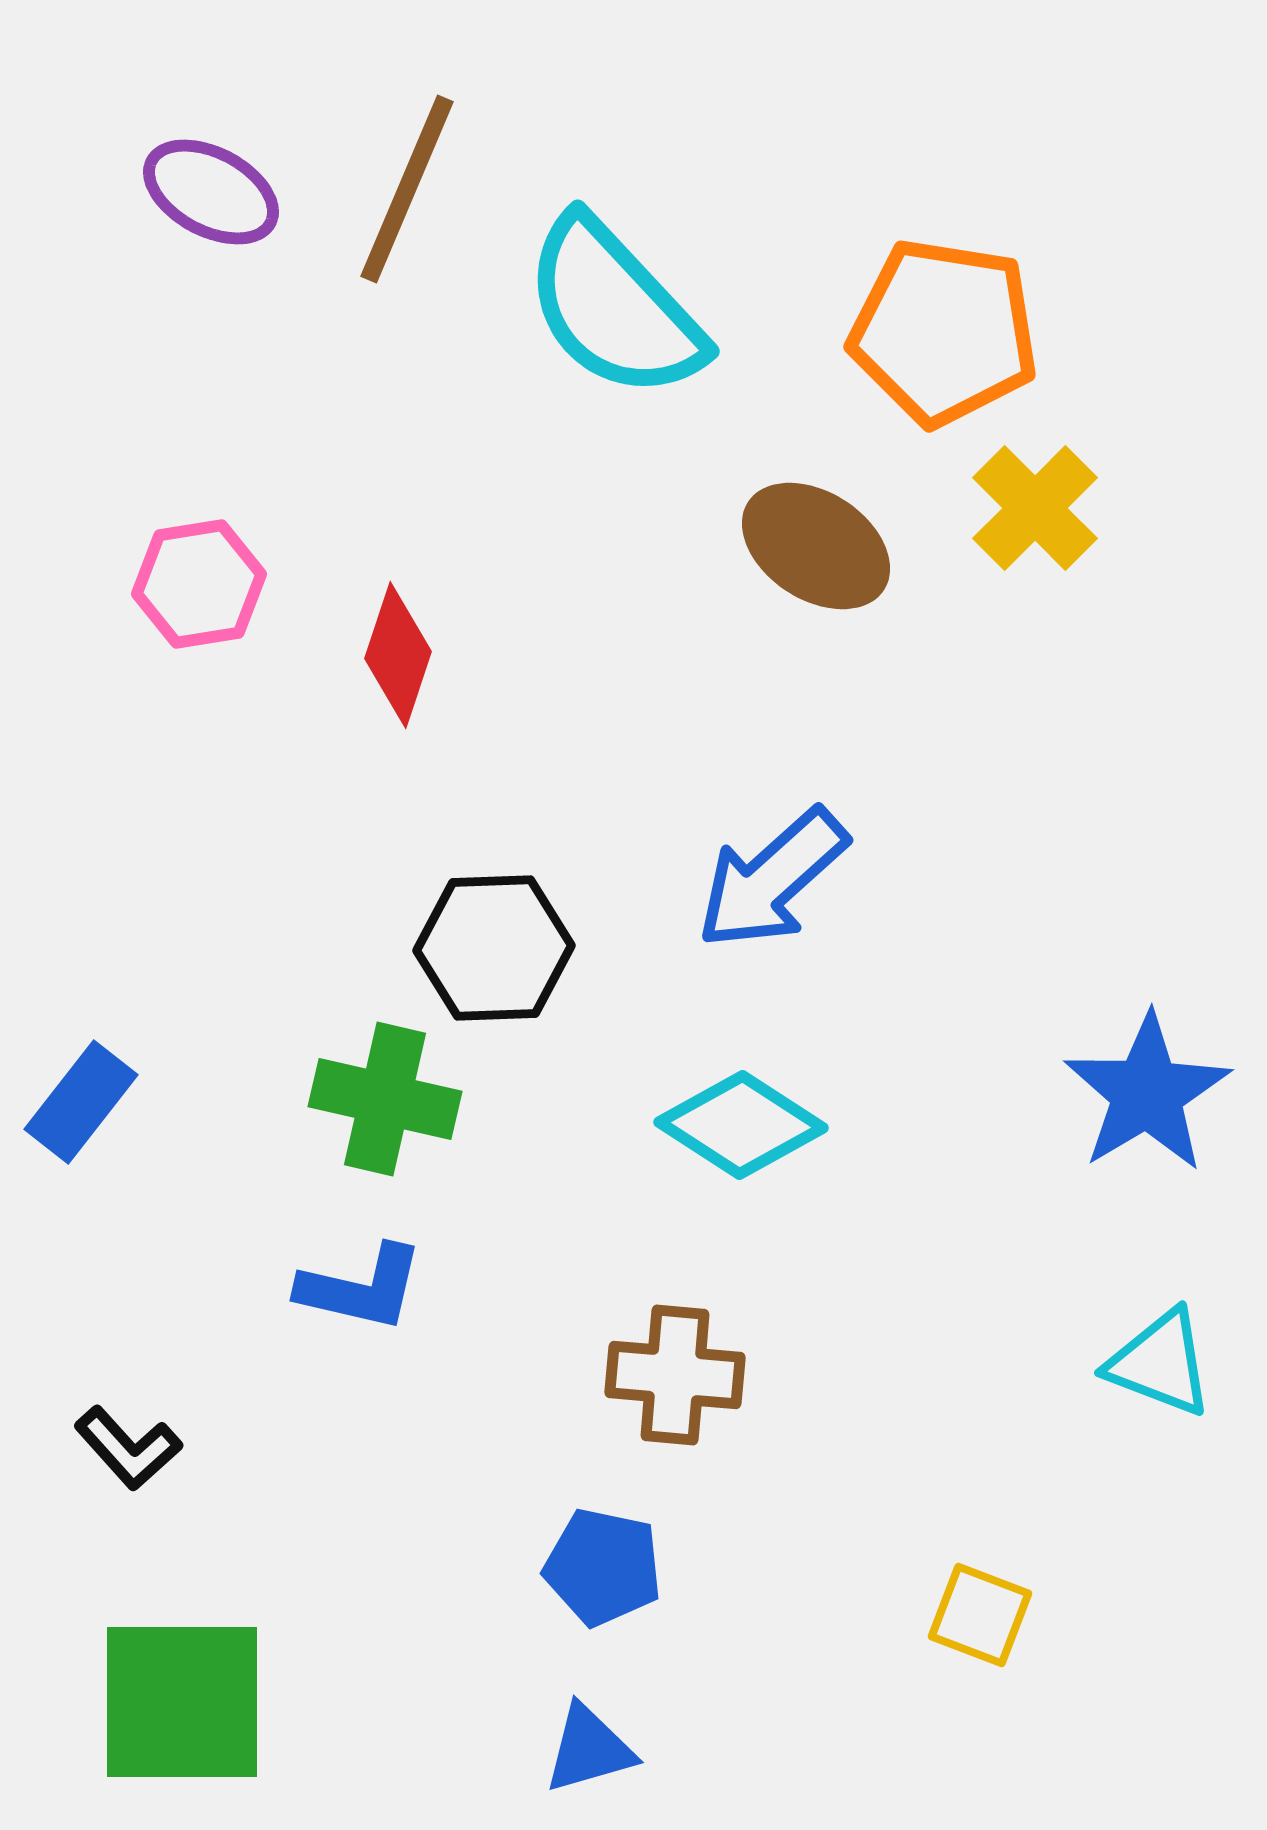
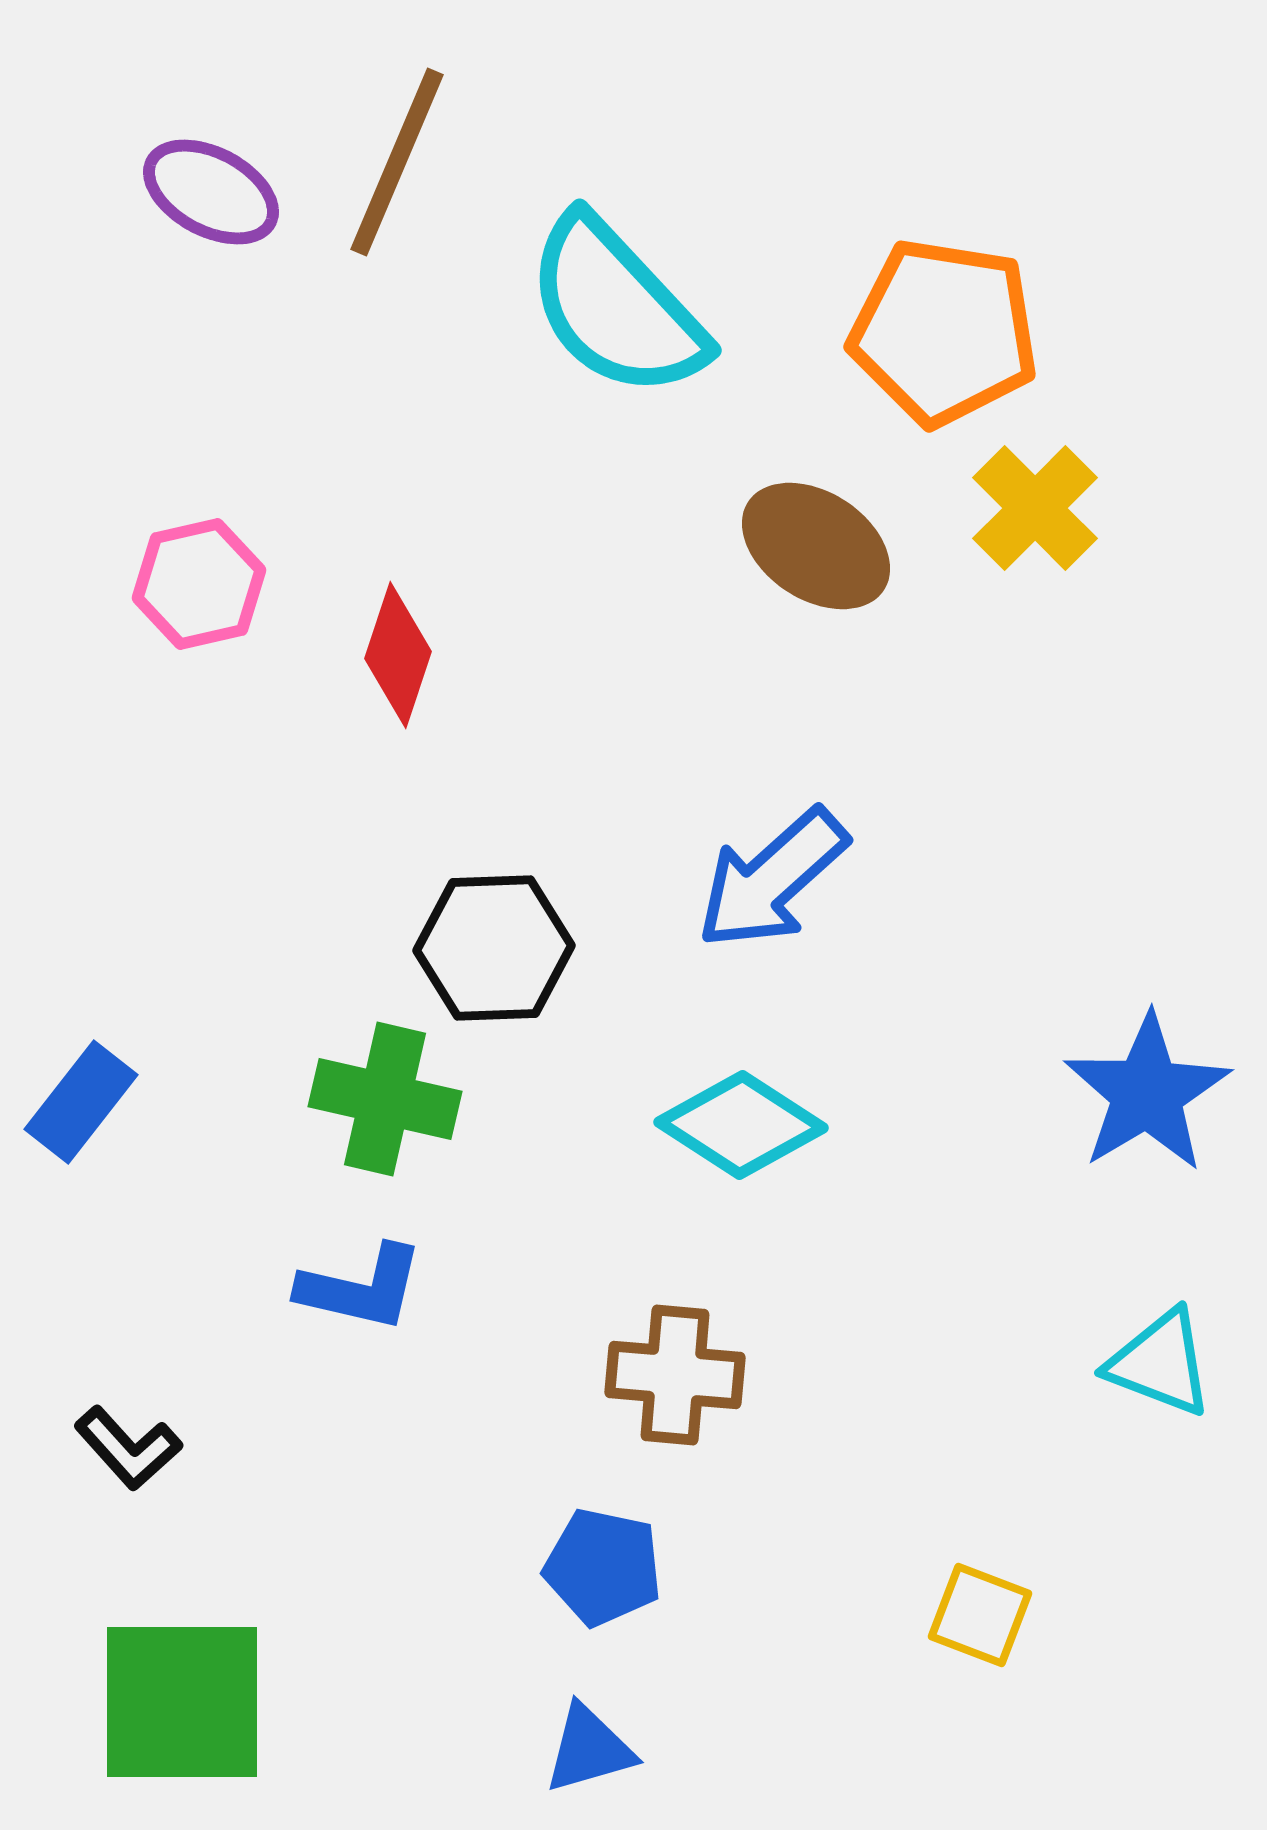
brown line: moved 10 px left, 27 px up
cyan semicircle: moved 2 px right, 1 px up
pink hexagon: rotated 4 degrees counterclockwise
